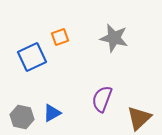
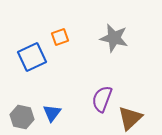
blue triangle: rotated 24 degrees counterclockwise
brown triangle: moved 9 px left
